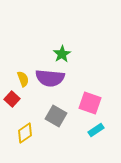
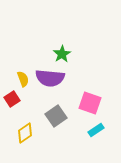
red square: rotated 14 degrees clockwise
gray square: rotated 25 degrees clockwise
